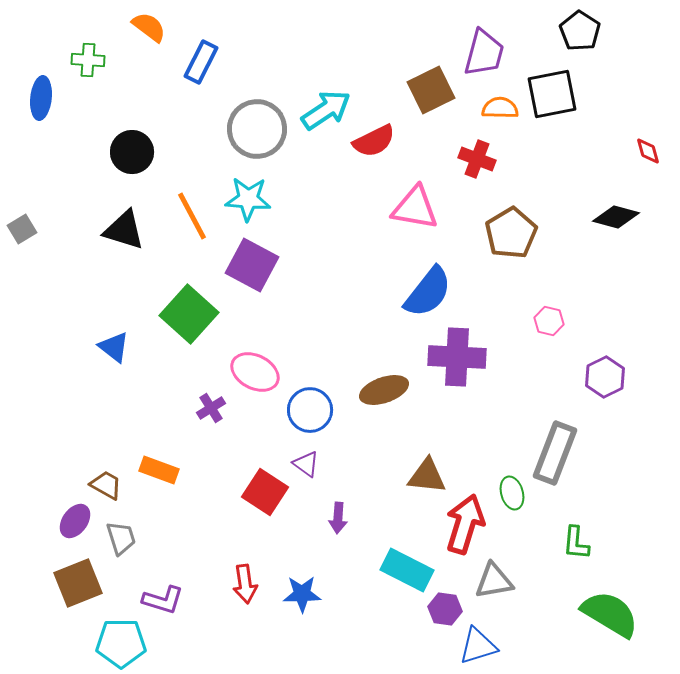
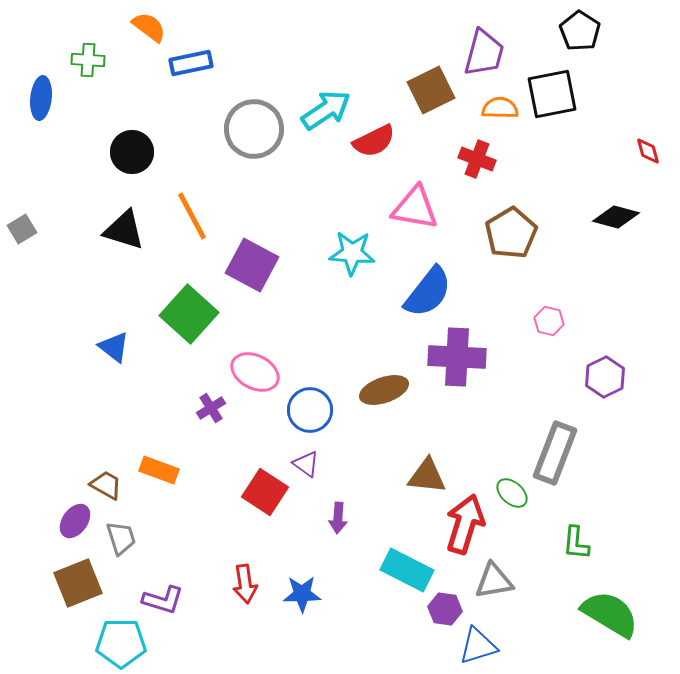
blue rectangle at (201, 62): moved 10 px left, 1 px down; rotated 51 degrees clockwise
gray circle at (257, 129): moved 3 px left
cyan star at (248, 199): moved 104 px right, 54 px down
green ellipse at (512, 493): rotated 32 degrees counterclockwise
